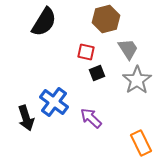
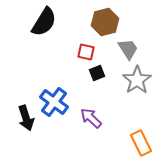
brown hexagon: moved 1 px left, 3 px down
